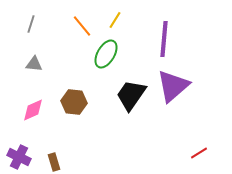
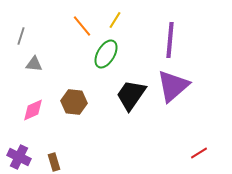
gray line: moved 10 px left, 12 px down
purple line: moved 6 px right, 1 px down
